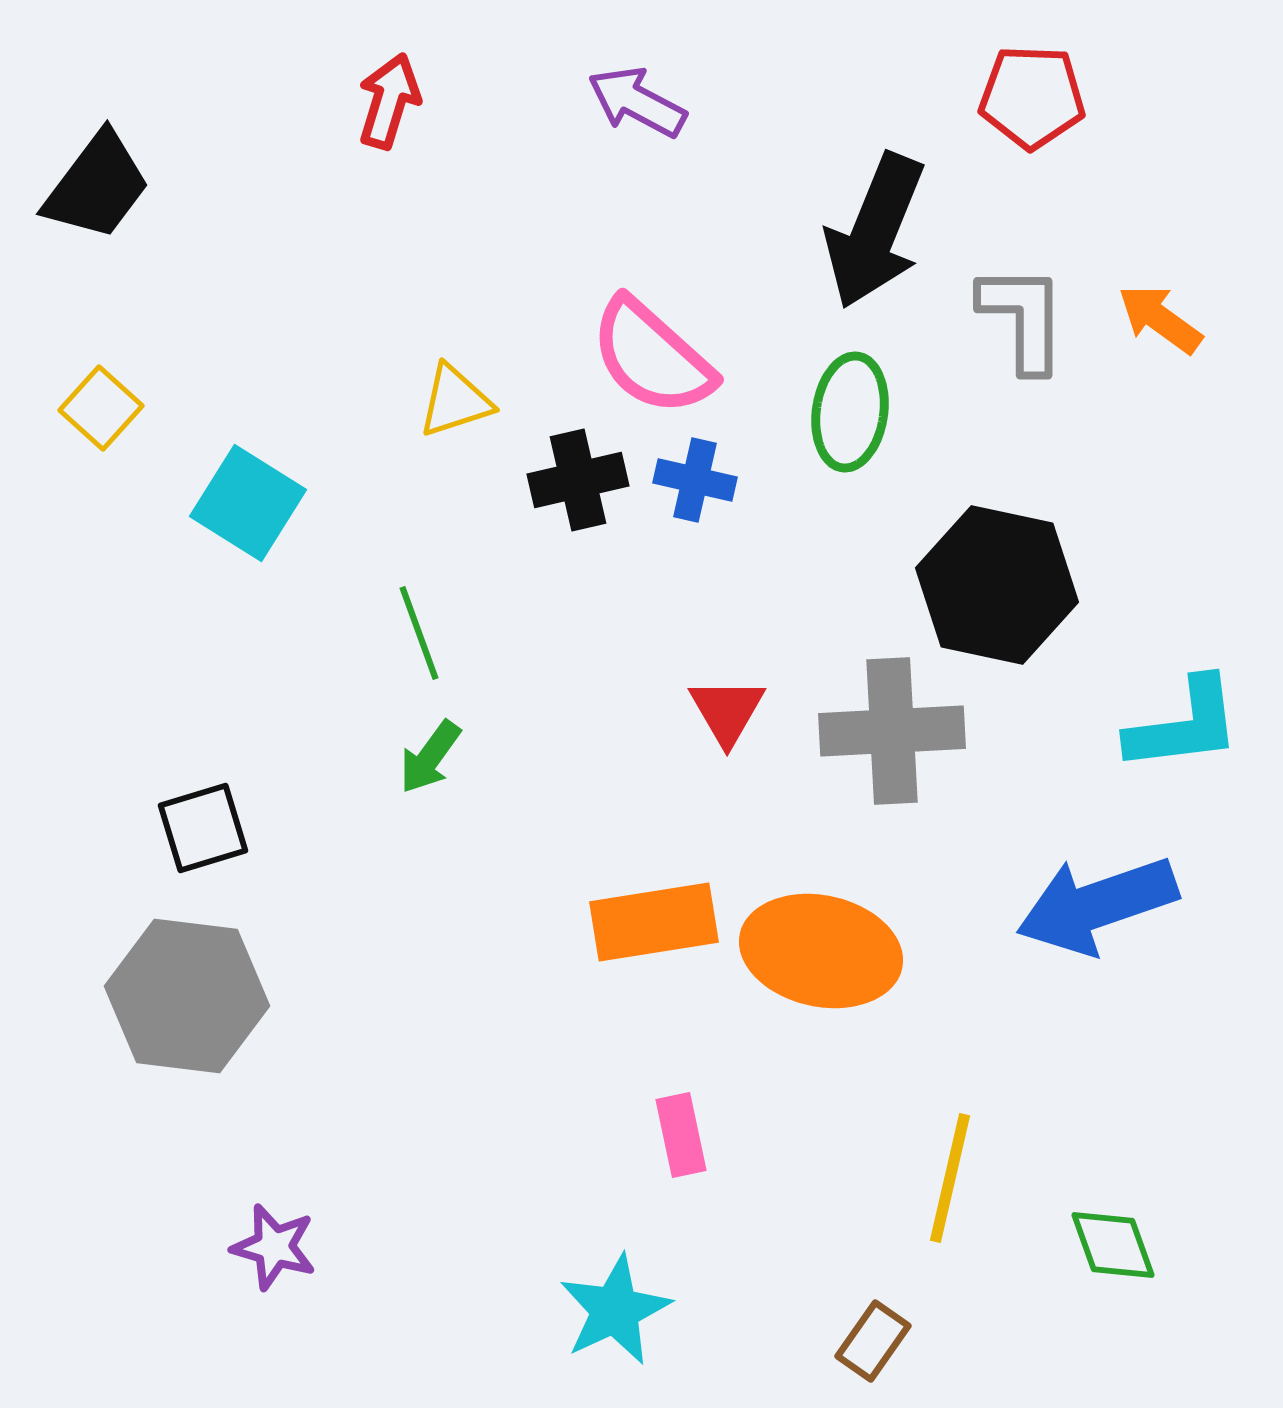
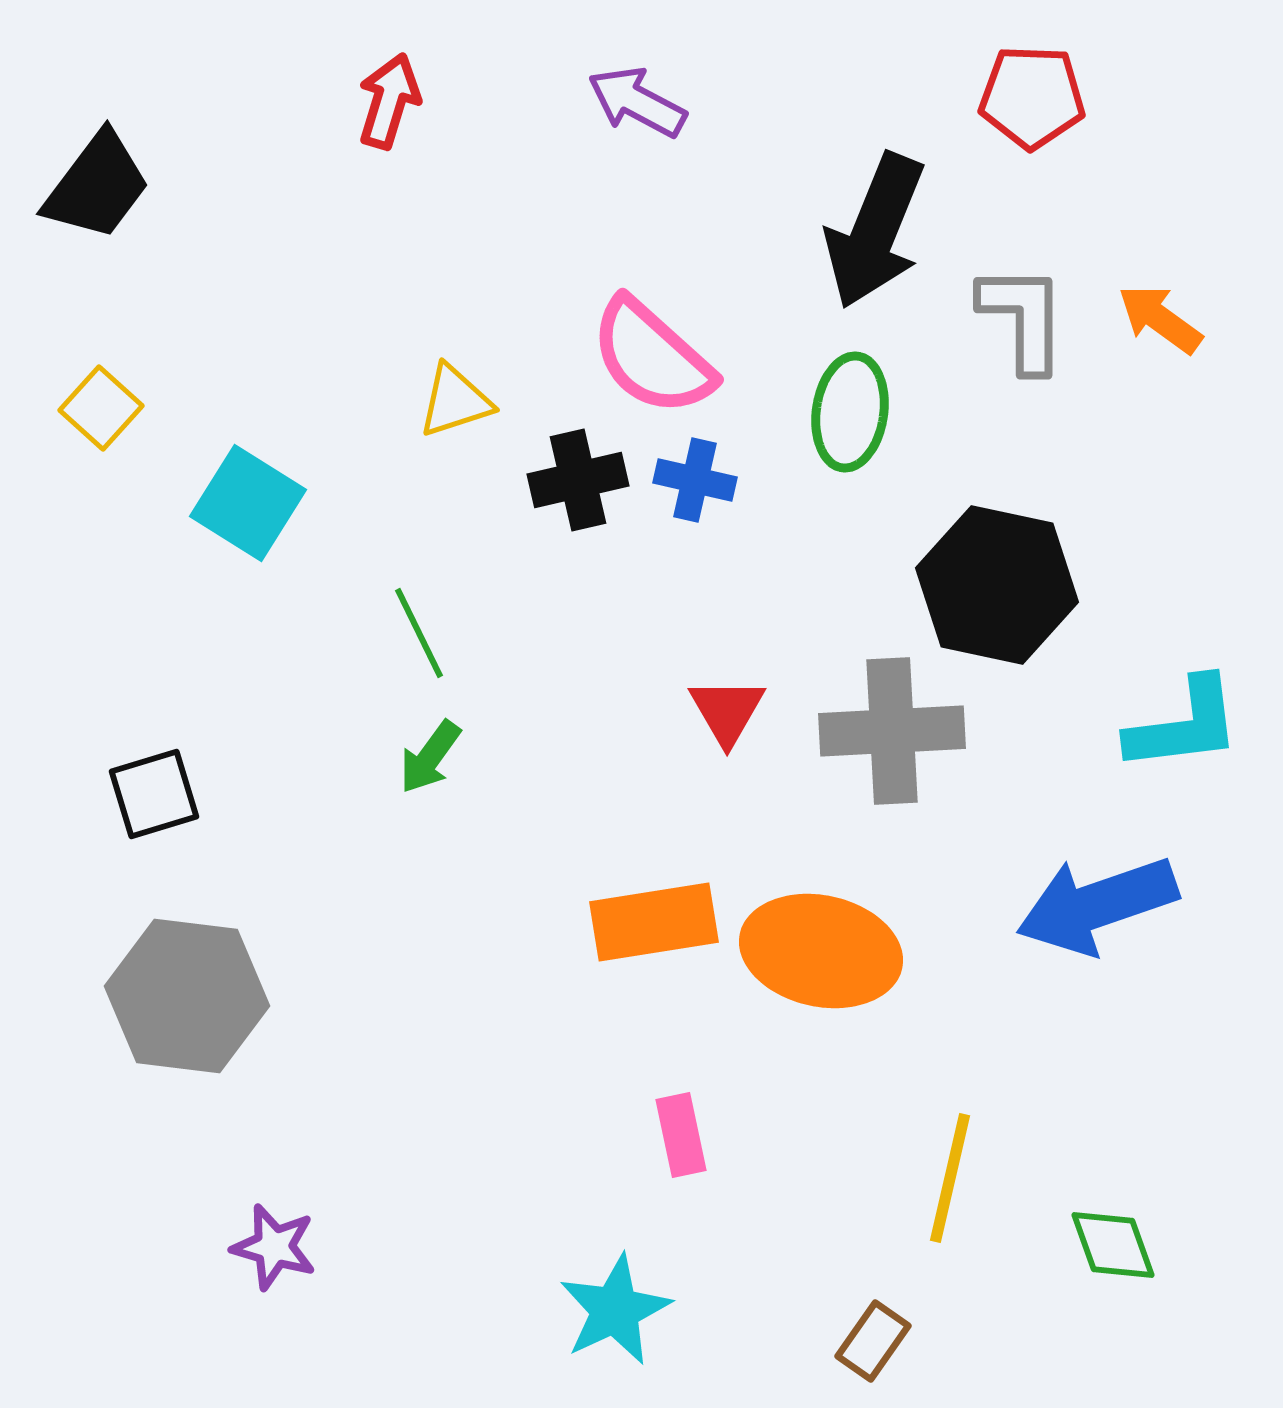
green line: rotated 6 degrees counterclockwise
black square: moved 49 px left, 34 px up
